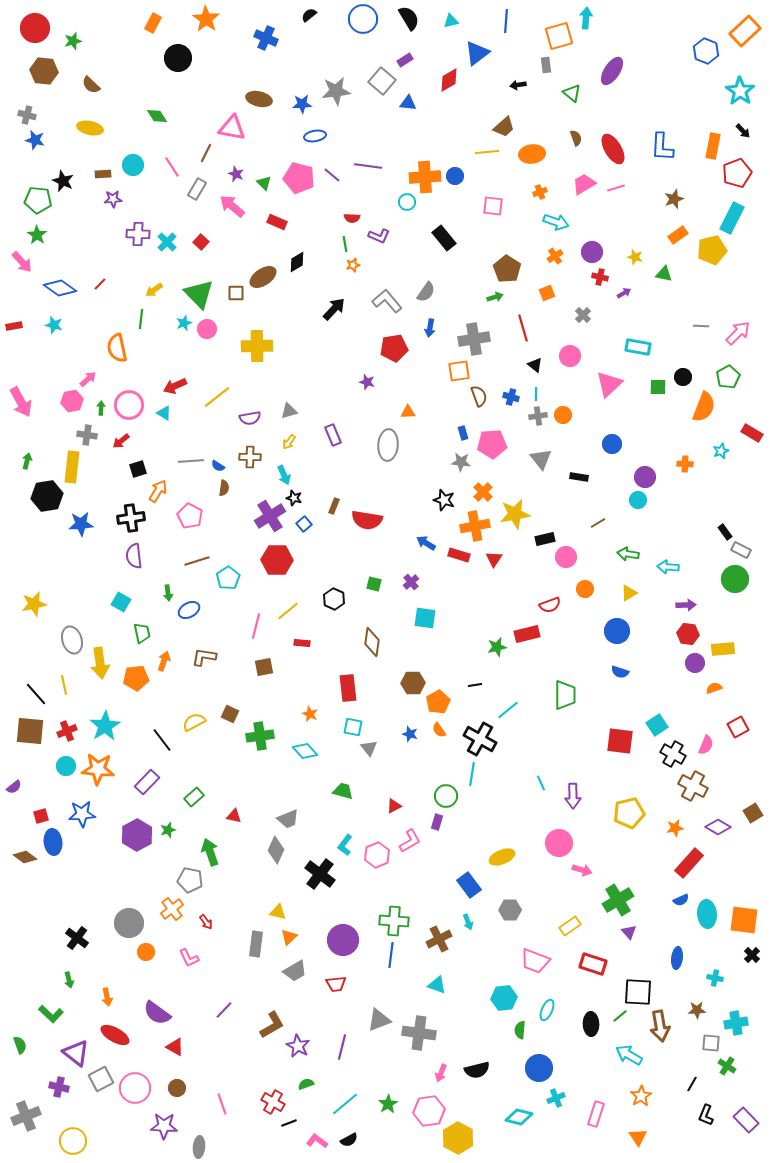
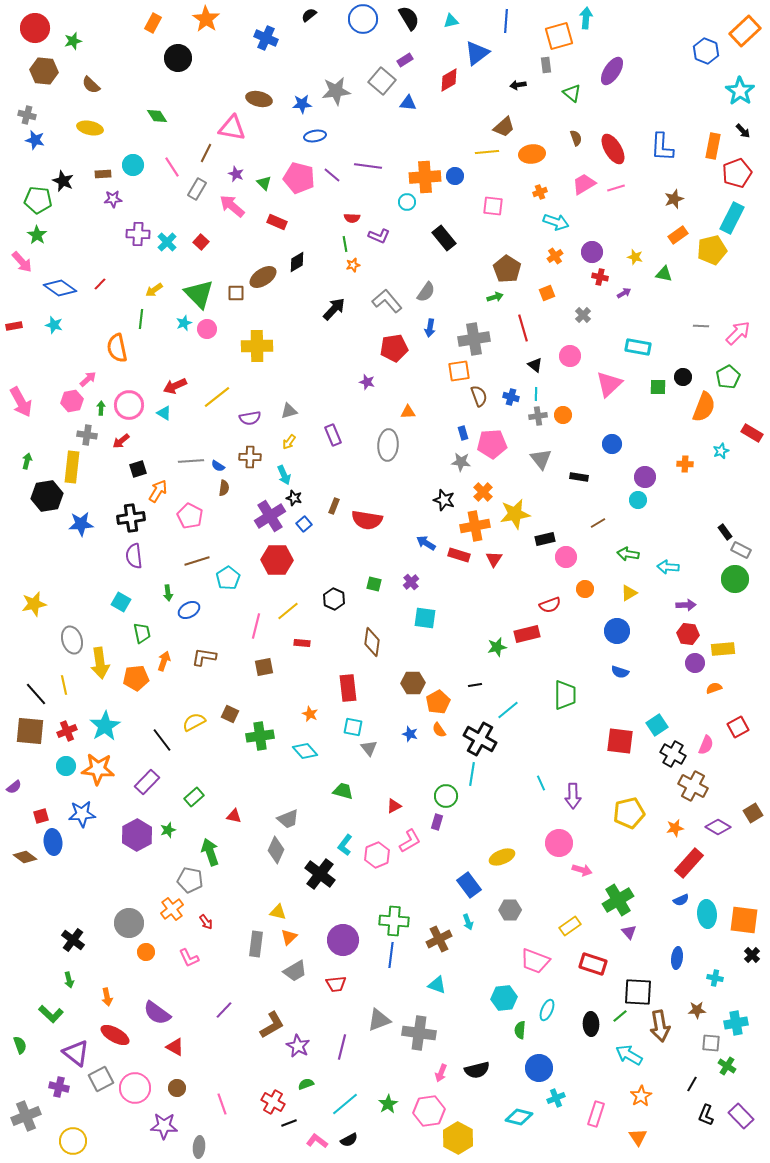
black cross at (77, 938): moved 4 px left, 2 px down
purple rectangle at (746, 1120): moved 5 px left, 4 px up
